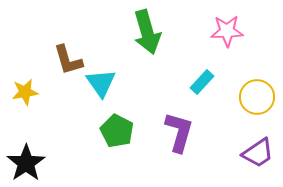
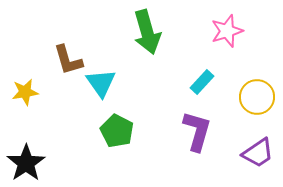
pink star: rotated 16 degrees counterclockwise
purple L-shape: moved 18 px right, 1 px up
